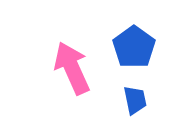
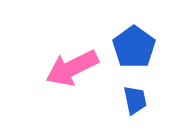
pink arrow: rotated 92 degrees counterclockwise
